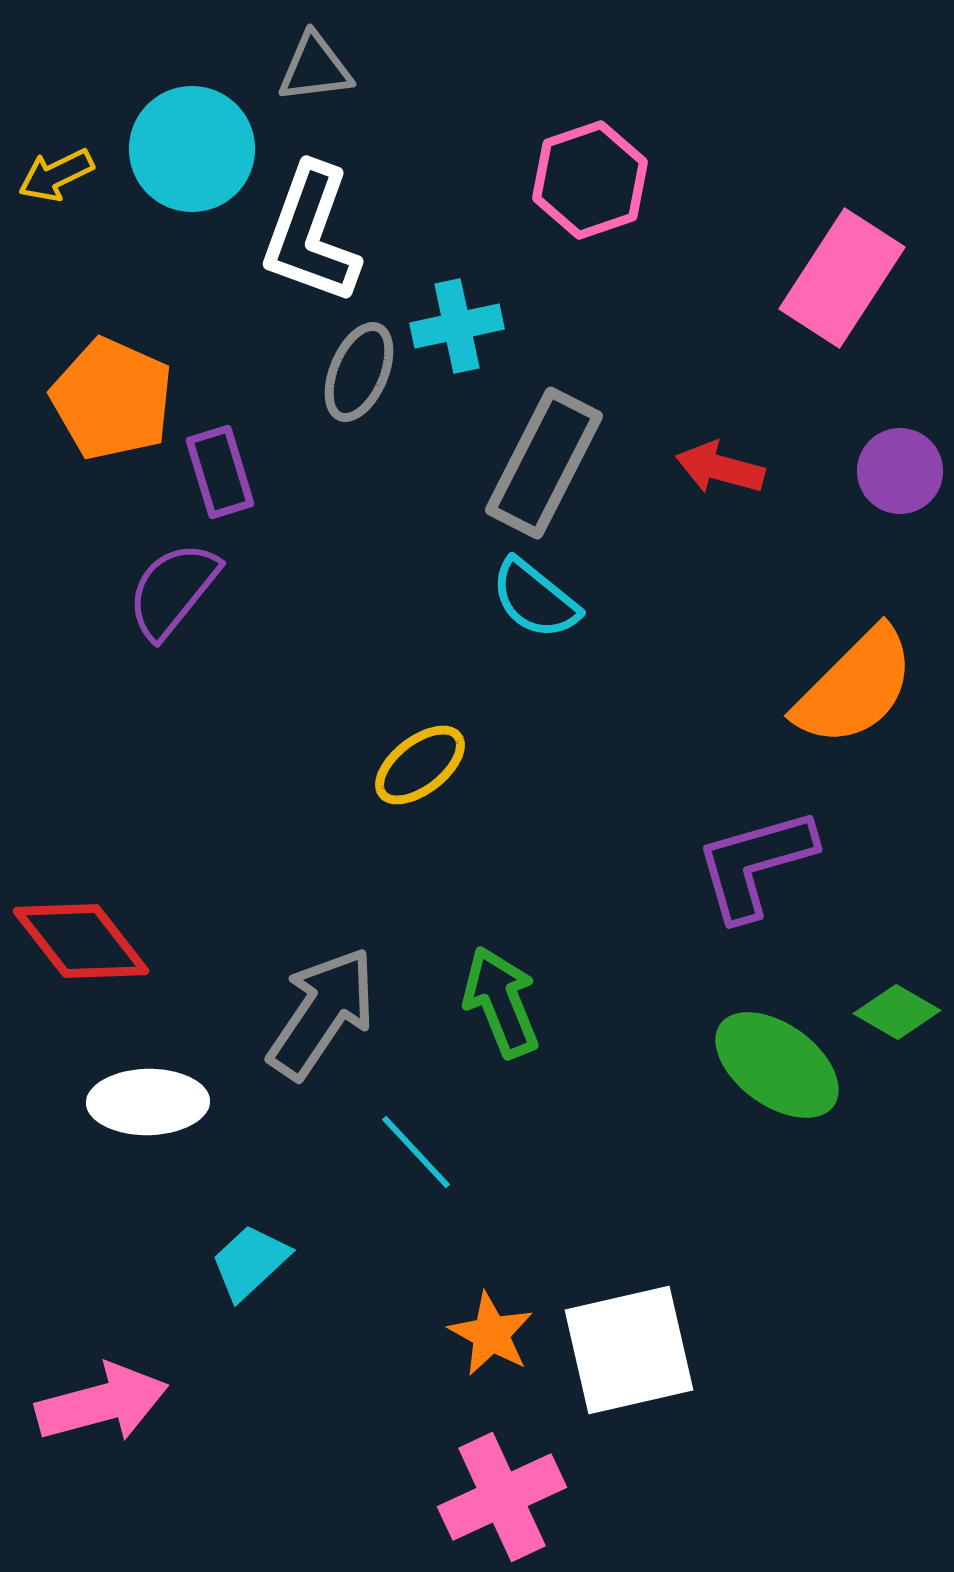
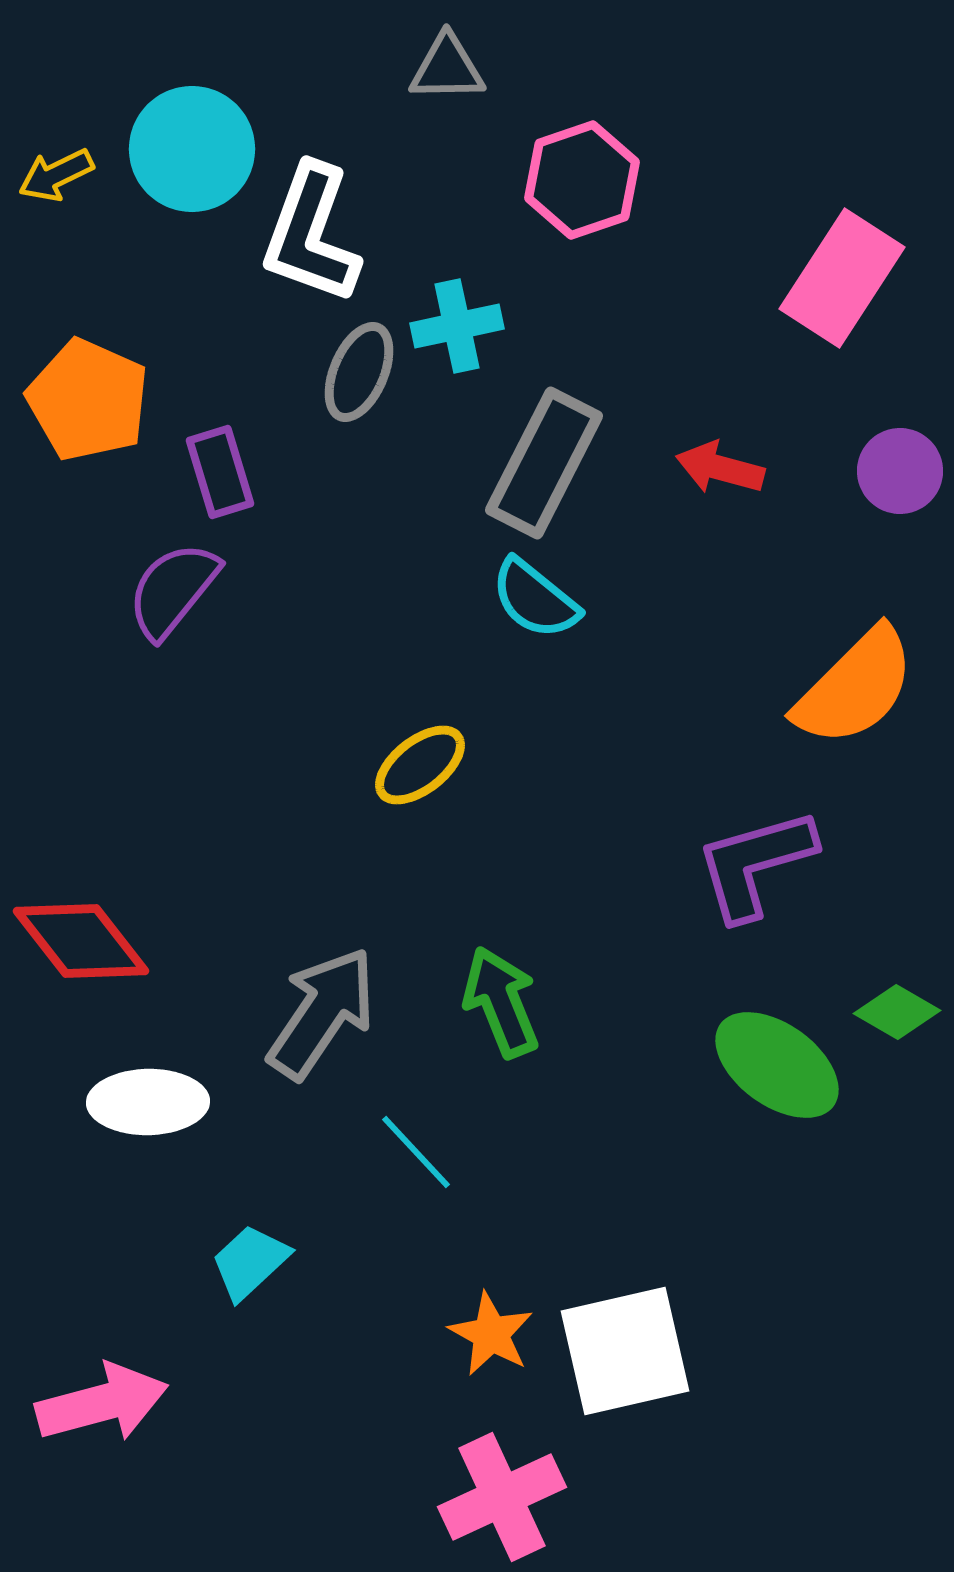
gray triangle: moved 132 px right; rotated 6 degrees clockwise
pink hexagon: moved 8 px left
orange pentagon: moved 24 px left, 1 px down
white square: moved 4 px left, 1 px down
